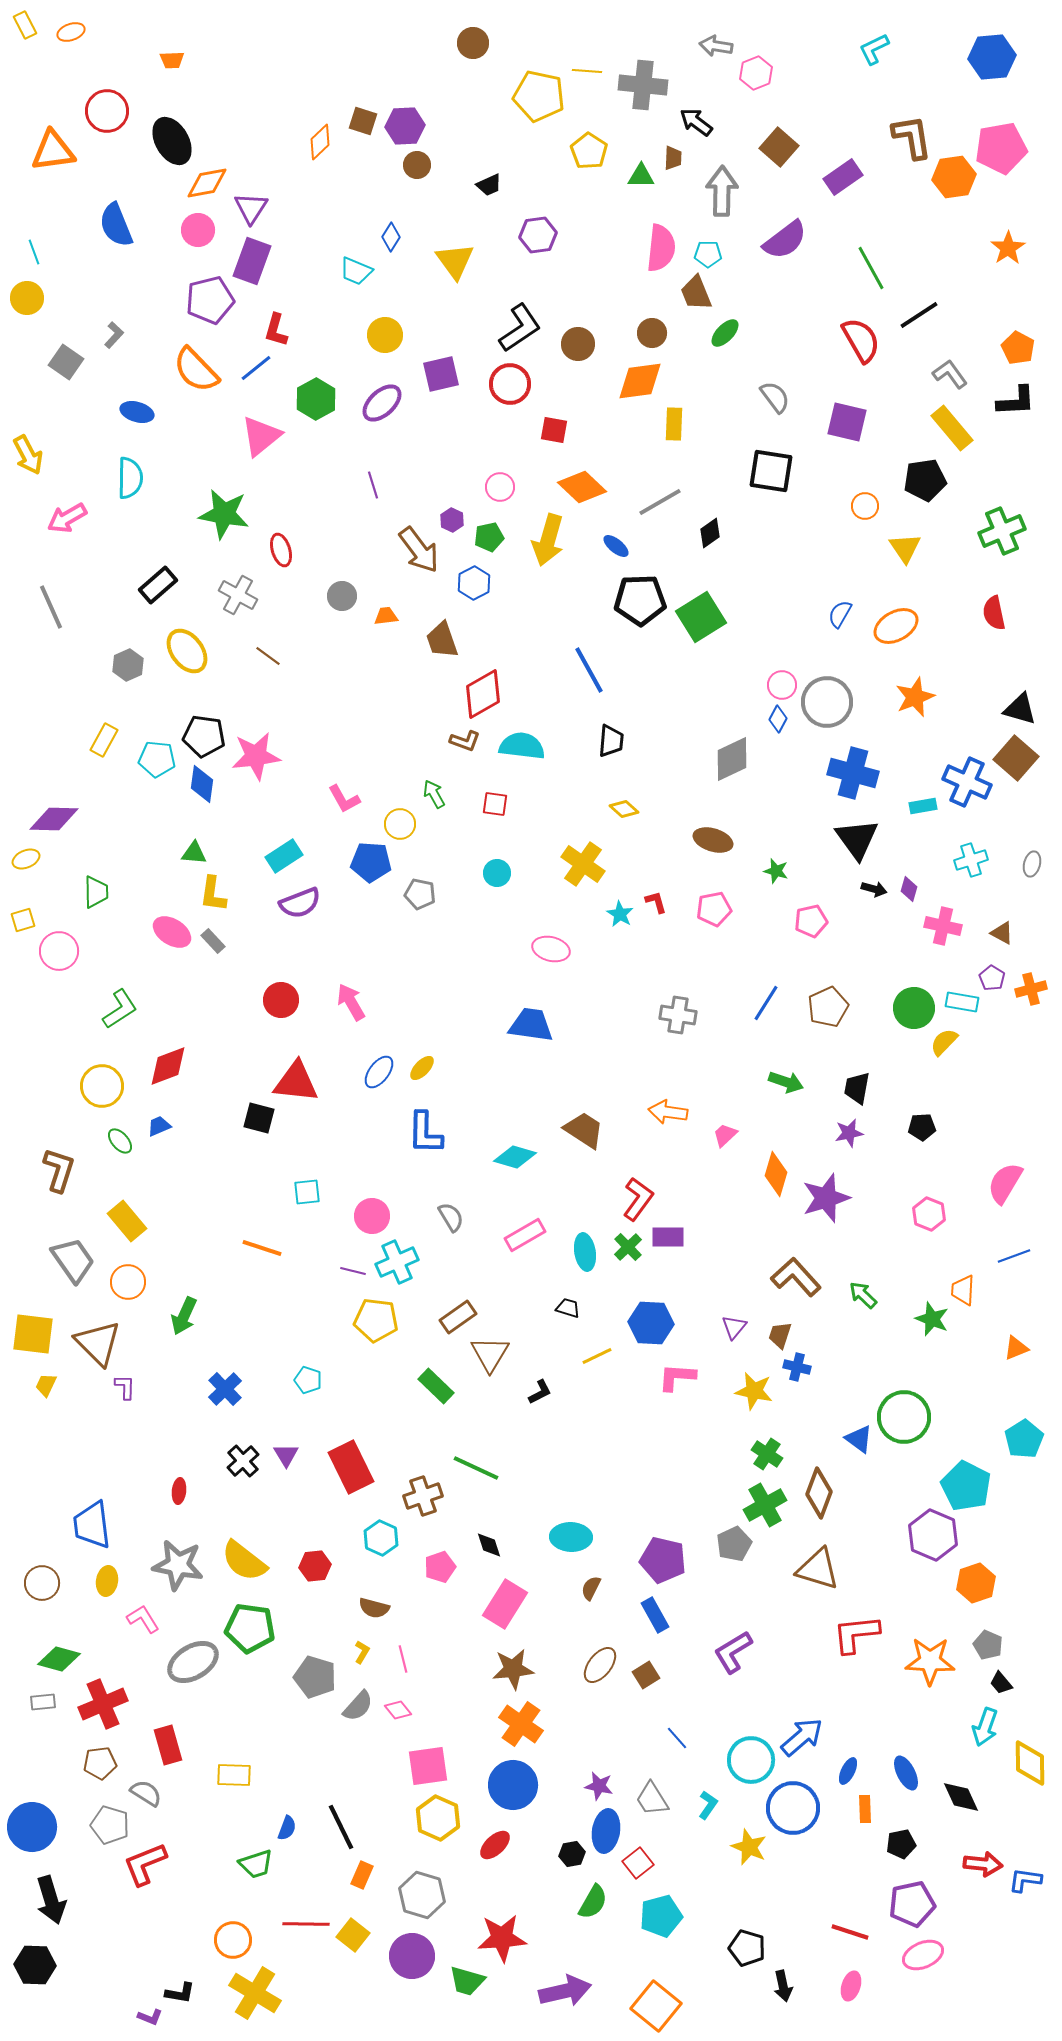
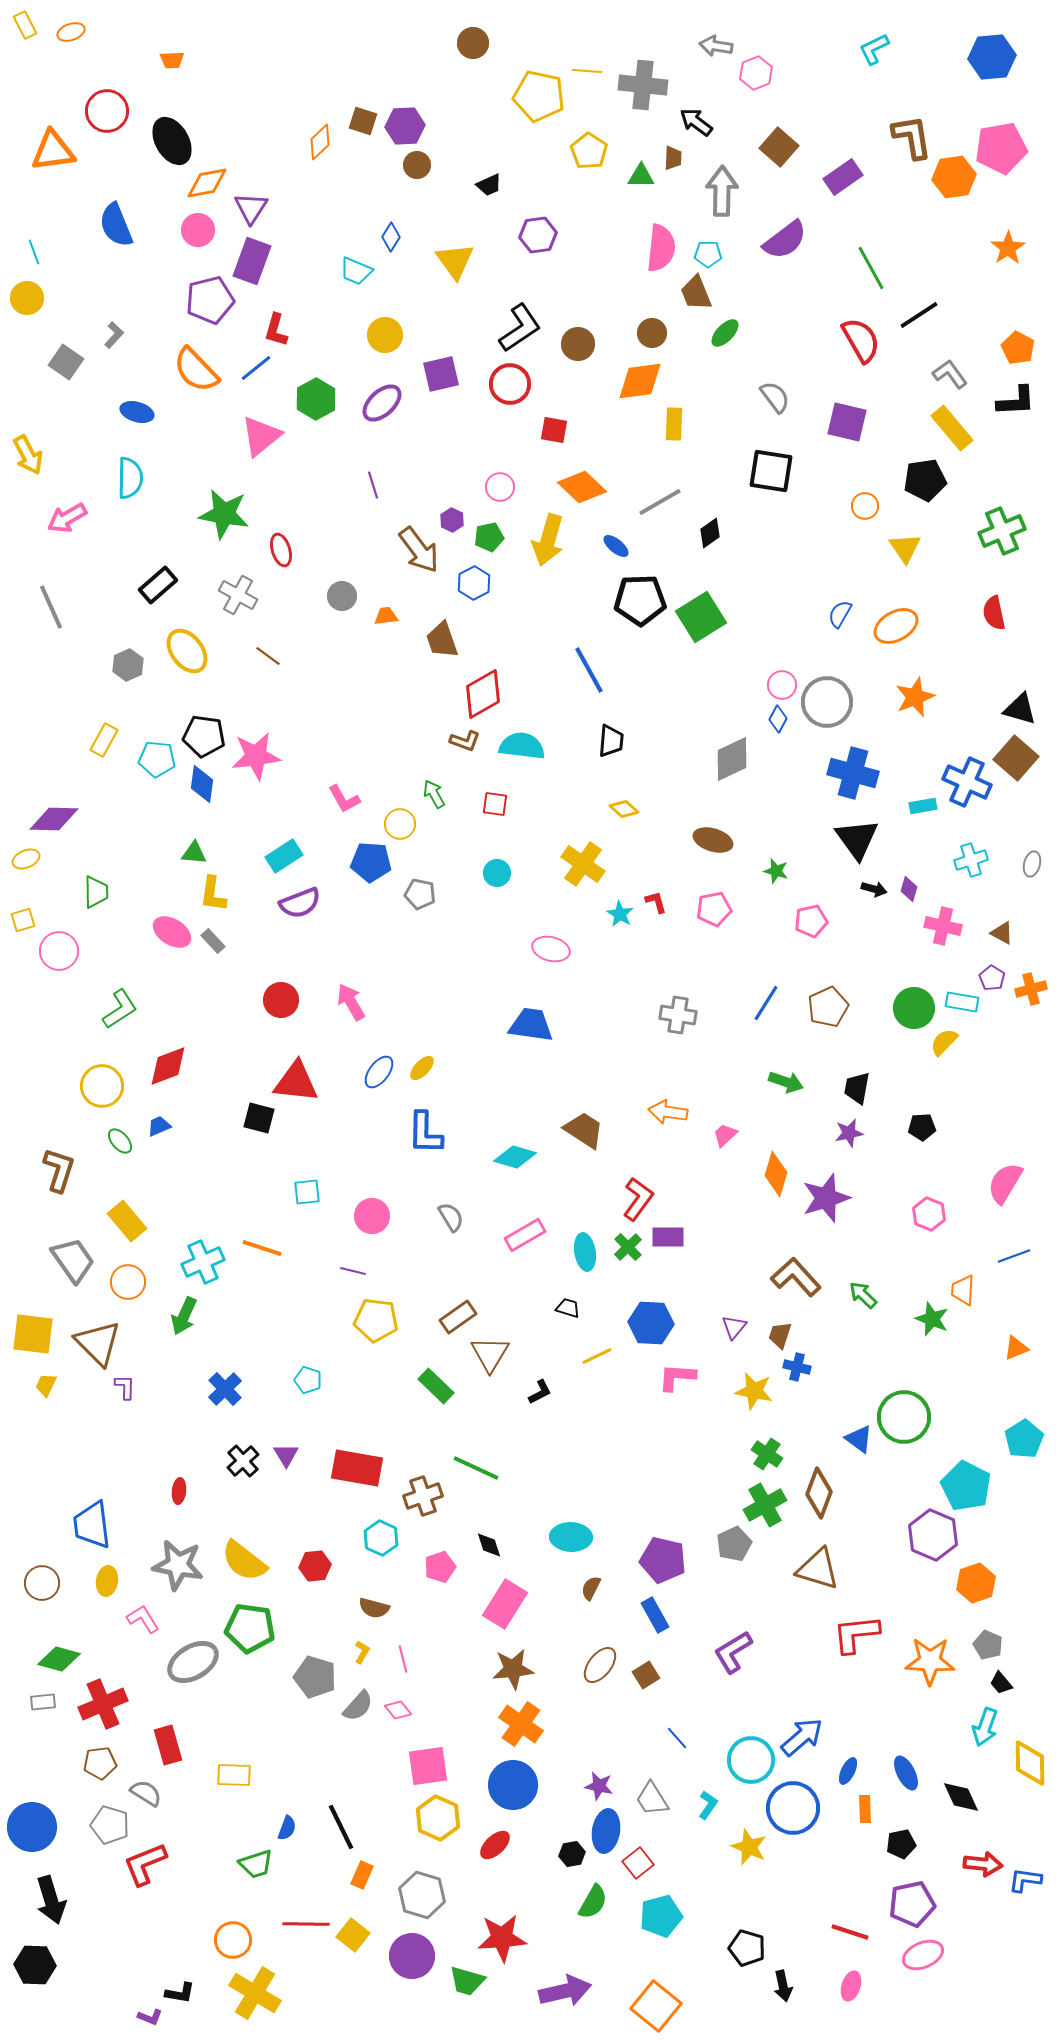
cyan cross at (397, 1262): moved 194 px left
red rectangle at (351, 1467): moved 6 px right, 1 px down; rotated 54 degrees counterclockwise
